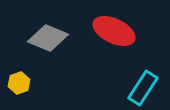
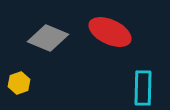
red ellipse: moved 4 px left, 1 px down
cyan rectangle: rotated 32 degrees counterclockwise
